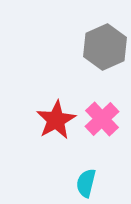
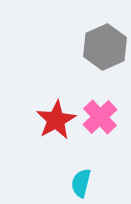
pink cross: moved 2 px left, 2 px up
cyan semicircle: moved 5 px left
